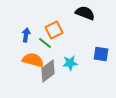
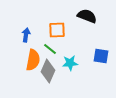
black semicircle: moved 2 px right, 3 px down
orange square: moved 3 px right; rotated 24 degrees clockwise
green line: moved 5 px right, 6 px down
blue square: moved 2 px down
orange semicircle: rotated 85 degrees clockwise
gray diamond: rotated 30 degrees counterclockwise
